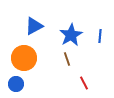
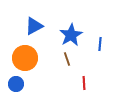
blue line: moved 8 px down
orange circle: moved 1 px right
red line: rotated 24 degrees clockwise
